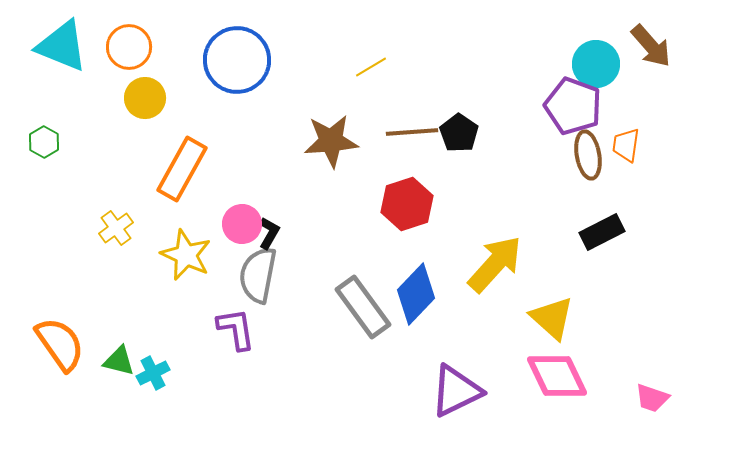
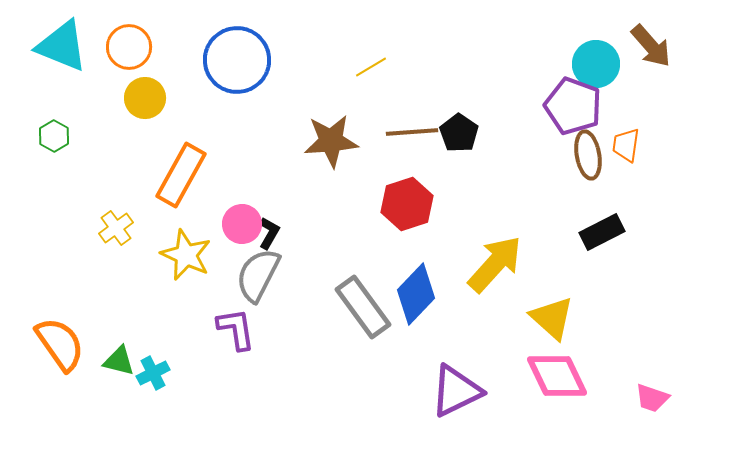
green hexagon: moved 10 px right, 6 px up
orange rectangle: moved 1 px left, 6 px down
gray semicircle: rotated 16 degrees clockwise
